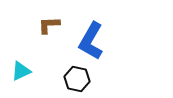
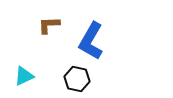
cyan triangle: moved 3 px right, 5 px down
